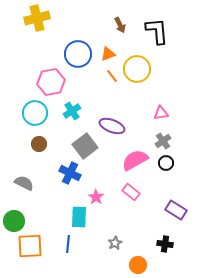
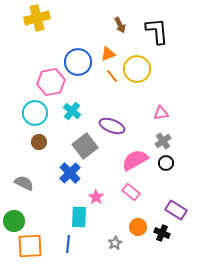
blue circle: moved 8 px down
cyan cross: rotated 18 degrees counterclockwise
brown circle: moved 2 px up
blue cross: rotated 20 degrees clockwise
black cross: moved 3 px left, 11 px up; rotated 14 degrees clockwise
orange circle: moved 38 px up
